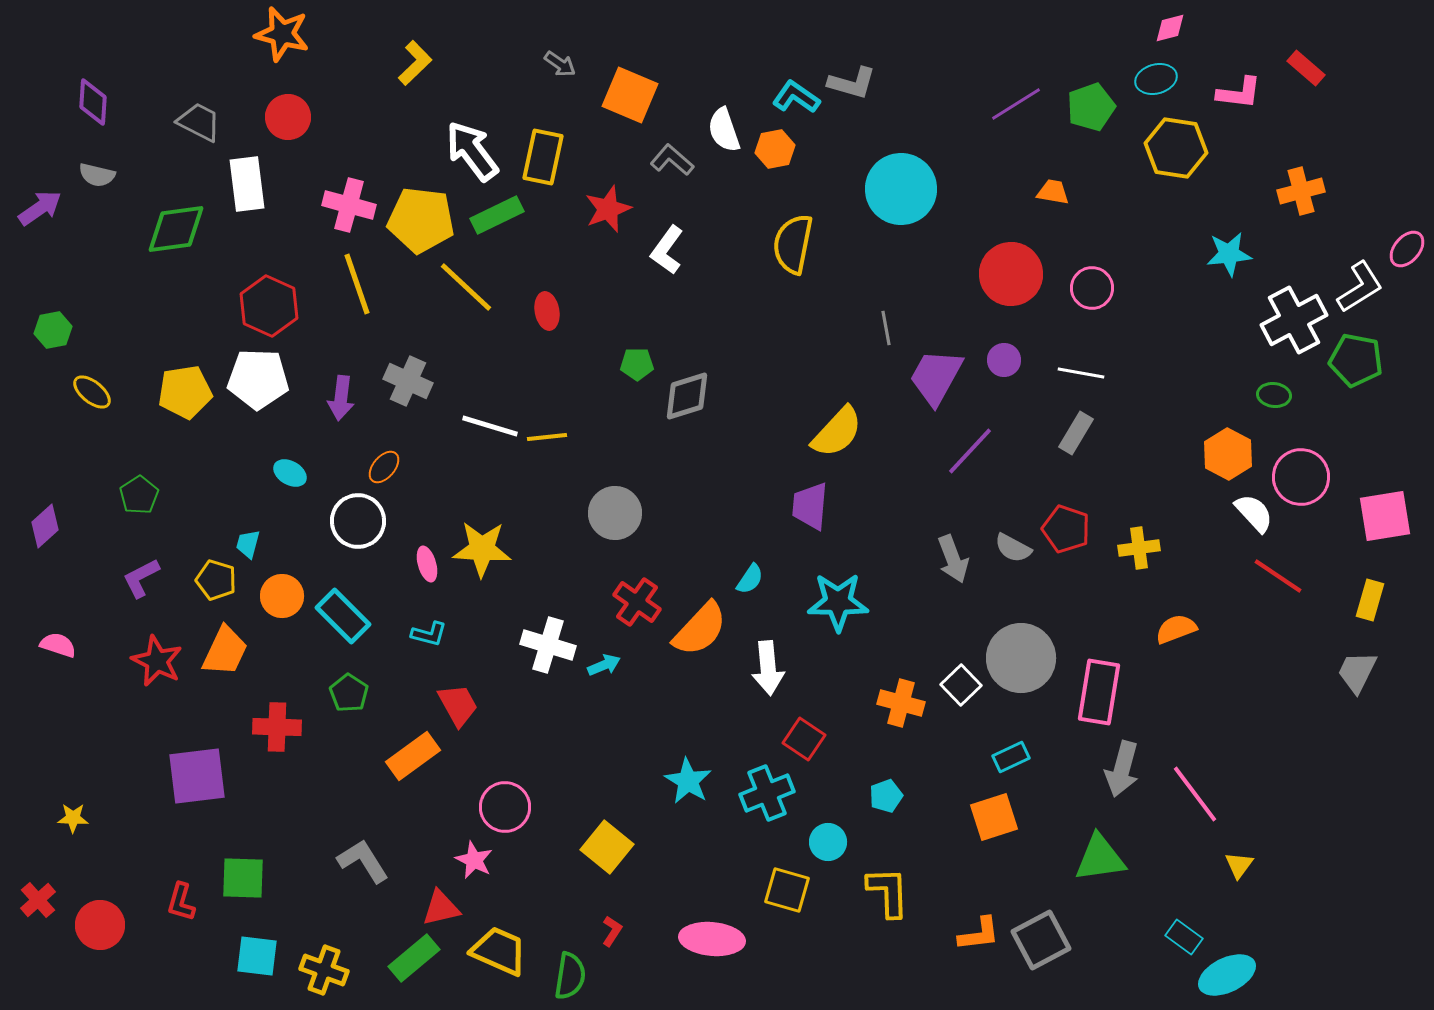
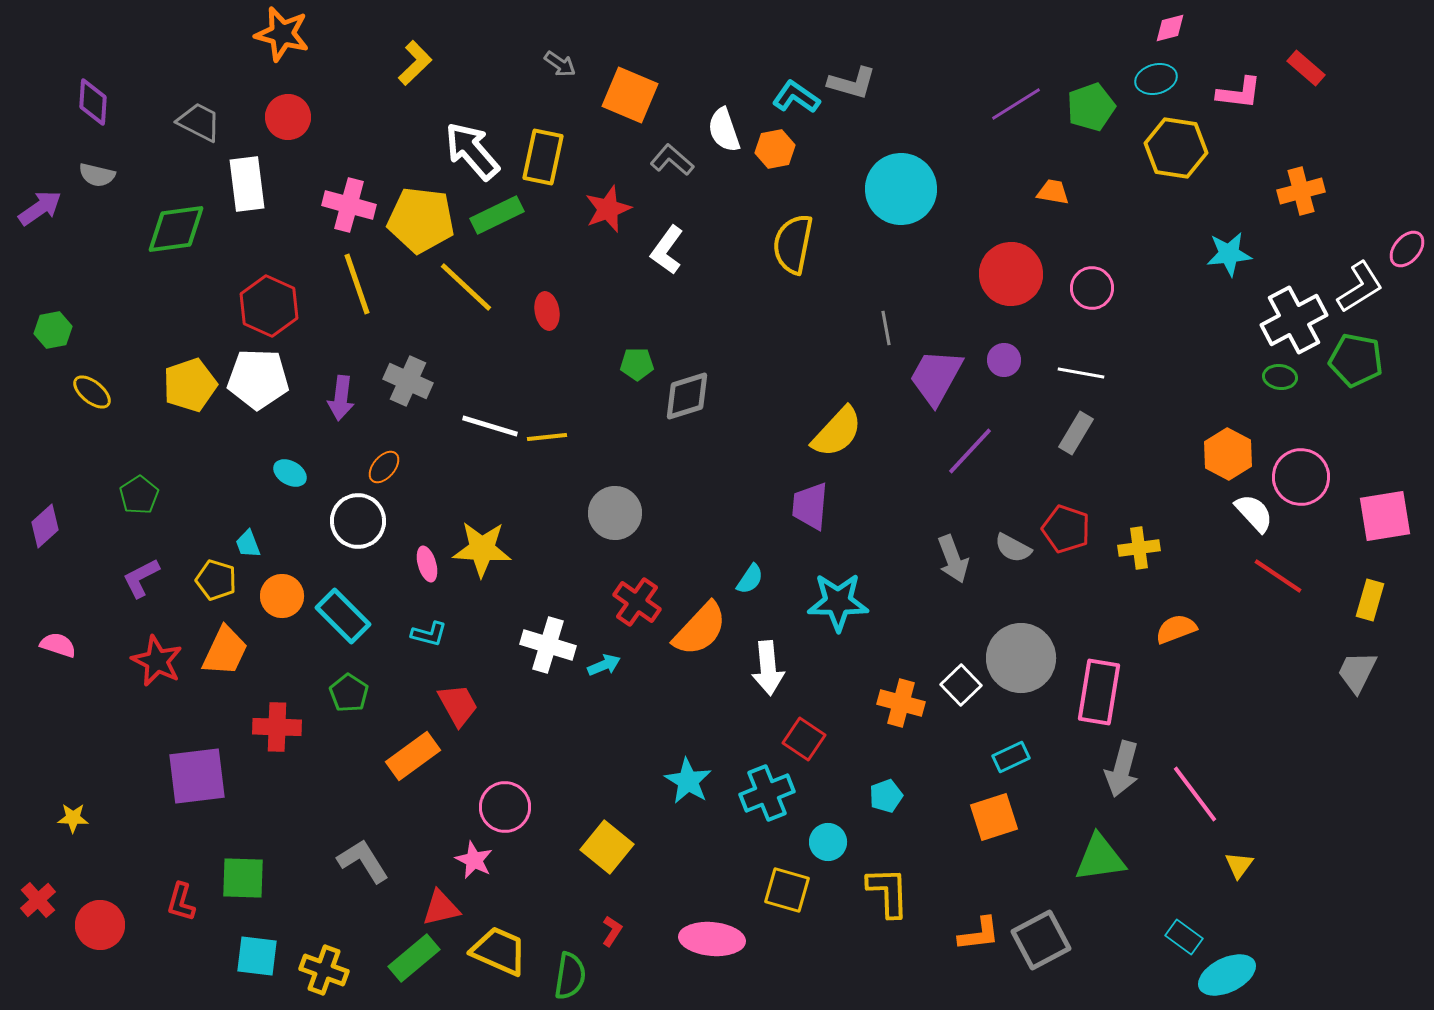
white arrow at (472, 151): rotated 4 degrees counterclockwise
yellow pentagon at (185, 392): moved 5 px right, 7 px up; rotated 10 degrees counterclockwise
green ellipse at (1274, 395): moved 6 px right, 18 px up
cyan trapezoid at (248, 544): rotated 36 degrees counterclockwise
